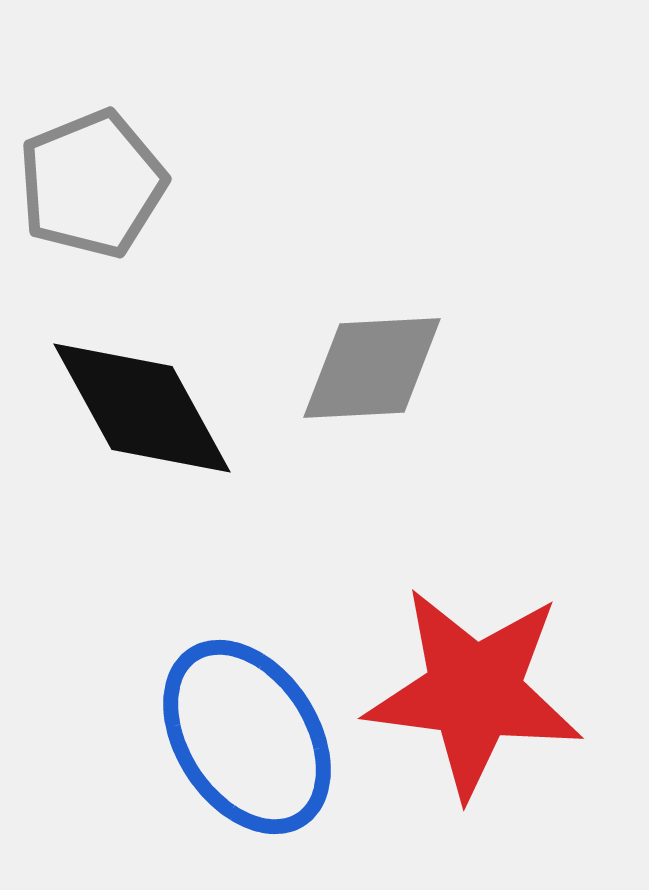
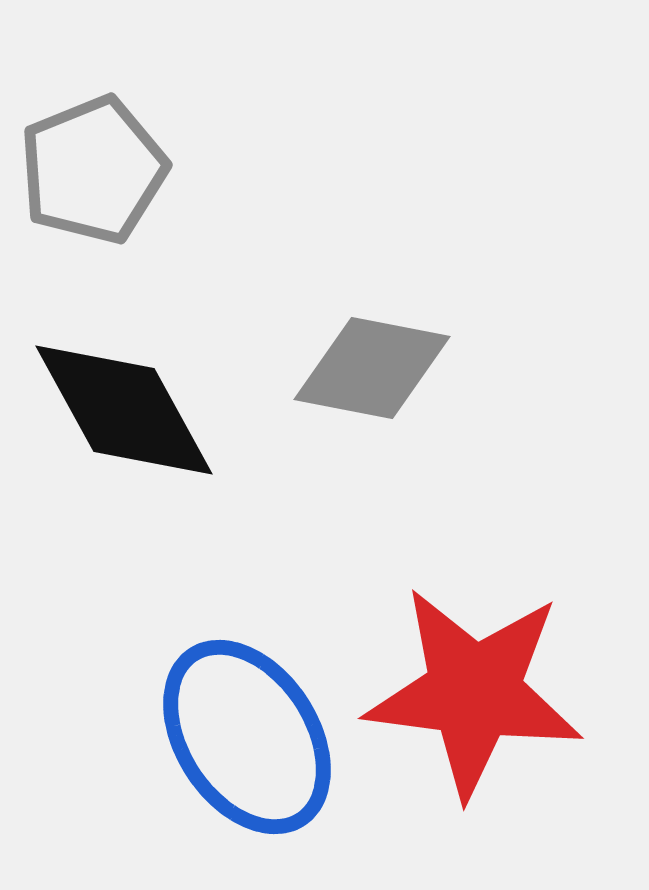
gray pentagon: moved 1 px right, 14 px up
gray diamond: rotated 14 degrees clockwise
black diamond: moved 18 px left, 2 px down
